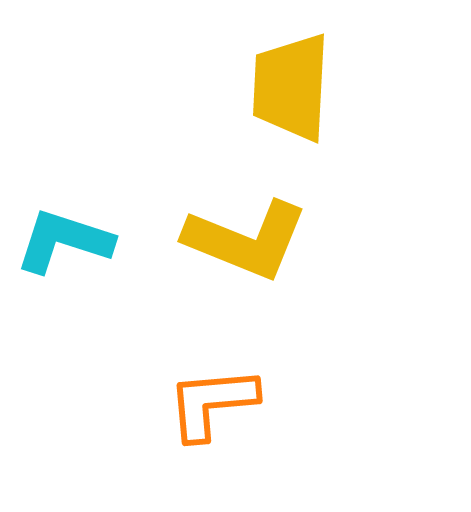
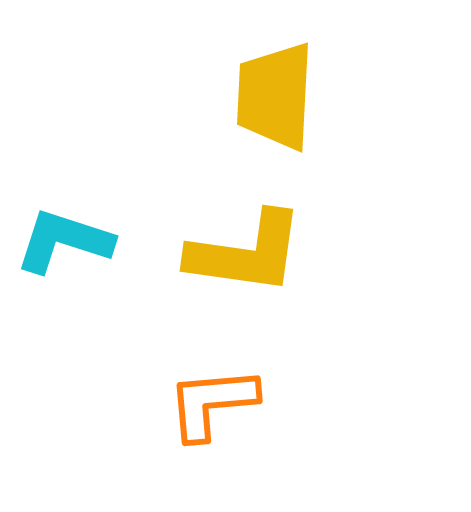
yellow trapezoid: moved 16 px left, 9 px down
yellow L-shape: moved 13 px down; rotated 14 degrees counterclockwise
